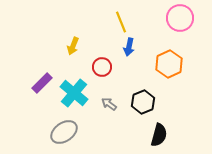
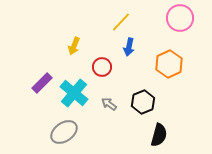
yellow line: rotated 65 degrees clockwise
yellow arrow: moved 1 px right
